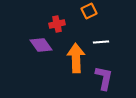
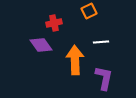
red cross: moved 3 px left, 1 px up
orange arrow: moved 1 px left, 2 px down
